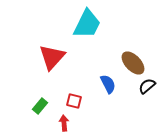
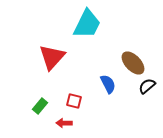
red arrow: rotated 84 degrees counterclockwise
